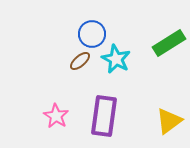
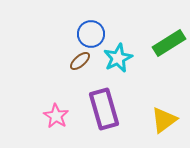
blue circle: moved 1 px left
cyan star: moved 2 px right, 1 px up; rotated 20 degrees clockwise
purple rectangle: moved 7 px up; rotated 24 degrees counterclockwise
yellow triangle: moved 5 px left, 1 px up
